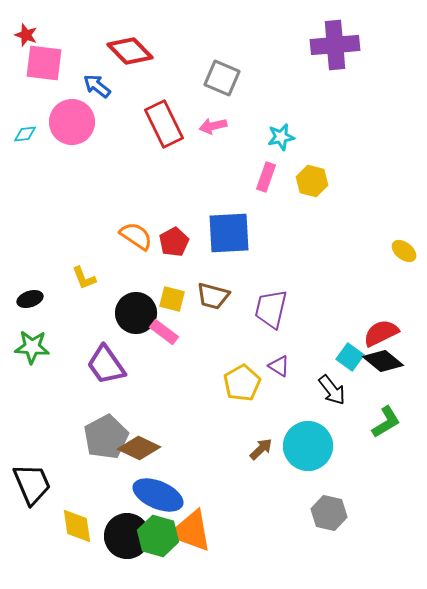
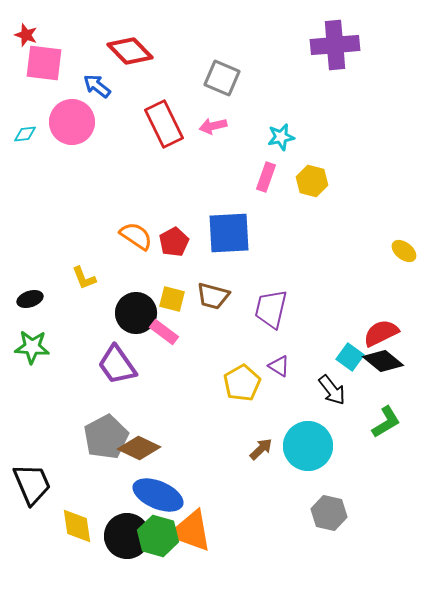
purple trapezoid at (106, 365): moved 11 px right
